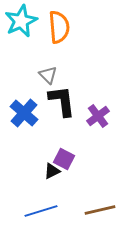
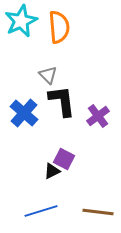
brown line: moved 2 px left, 2 px down; rotated 20 degrees clockwise
